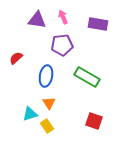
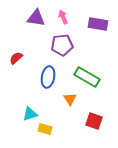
purple triangle: moved 1 px left, 2 px up
blue ellipse: moved 2 px right, 1 px down
orange triangle: moved 21 px right, 4 px up
yellow rectangle: moved 2 px left, 3 px down; rotated 40 degrees counterclockwise
